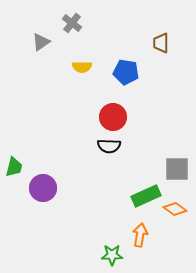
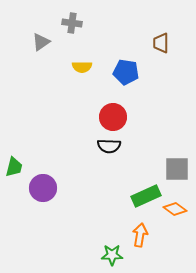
gray cross: rotated 30 degrees counterclockwise
